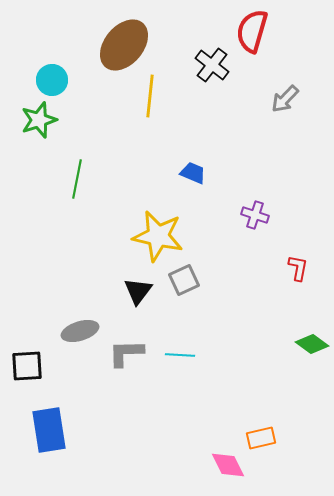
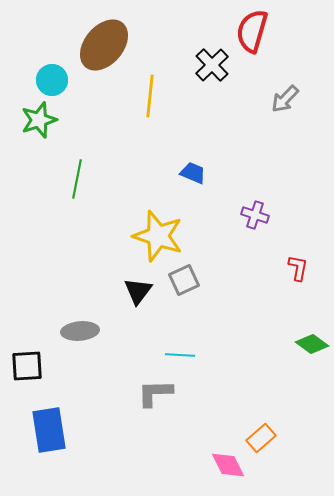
brown ellipse: moved 20 px left
black cross: rotated 8 degrees clockwise
yellow star: rotated 6 degrees clockwise
gray ellipse: rotated 12 degrees clockwise
gray L-shape: moved 29 px right, 40 px down
orange rectangle: rotated 28 degrees counterclockwise
